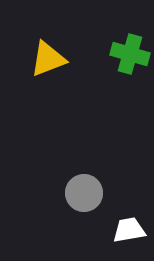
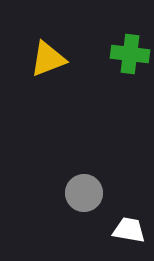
green cross: rotated 9 degrees counterclockwise
white trapezoid: rotated 20 degrees clockwise
